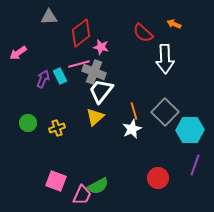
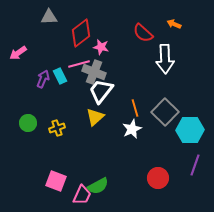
orange line: moved 1 px right, 3 px up
